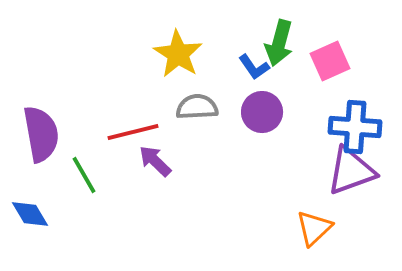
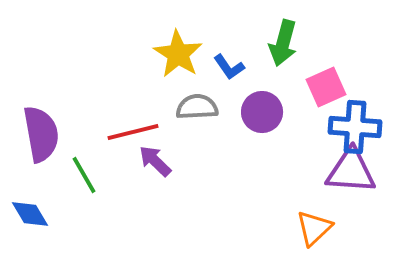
green arrow: moved 4 px right
pink square: moved 4 px left, 26 px down
blue L-shape: moved 25 px left
purple triangle: rotated 24 degrees clockwise
